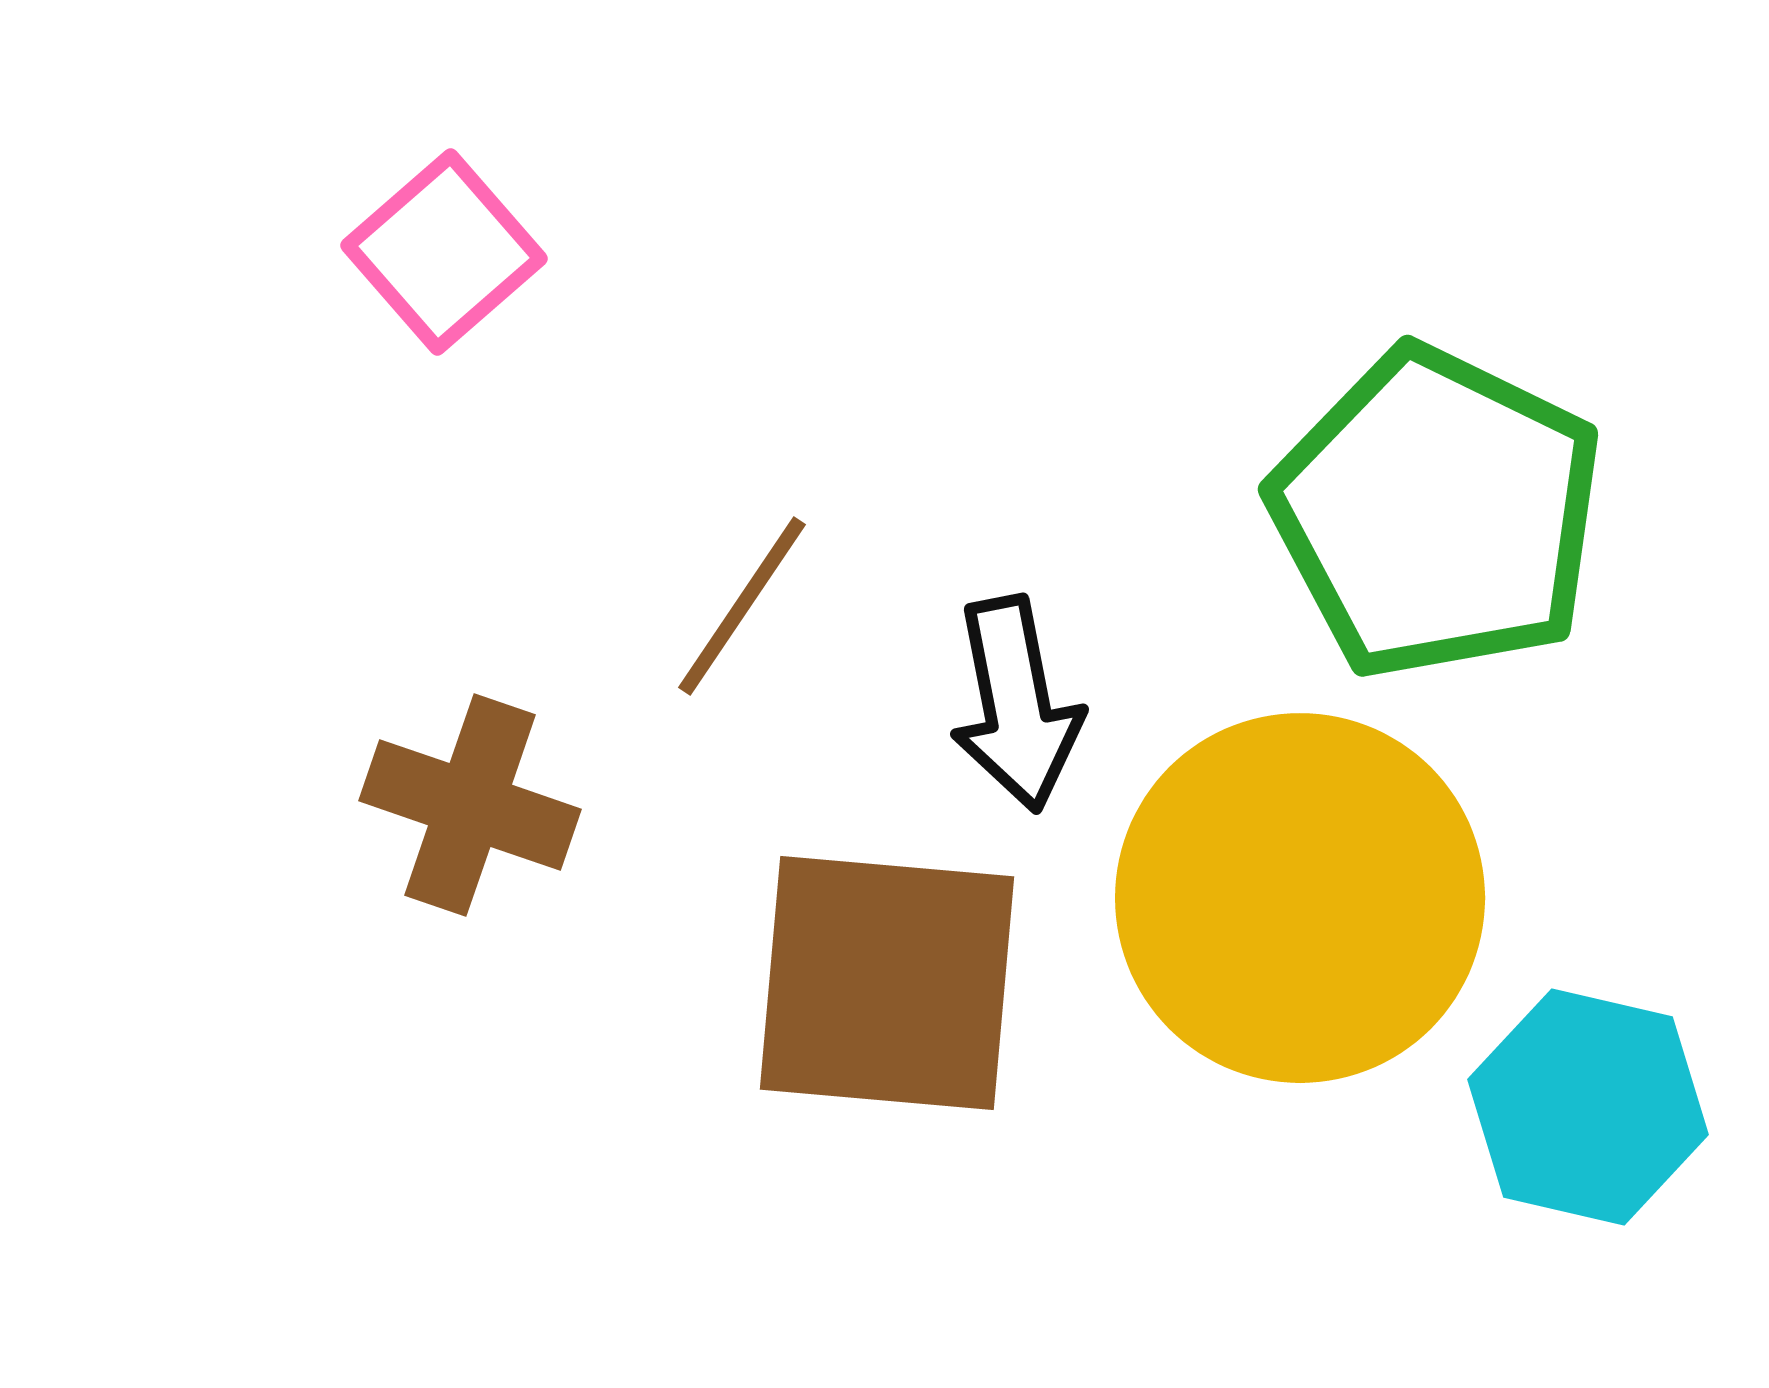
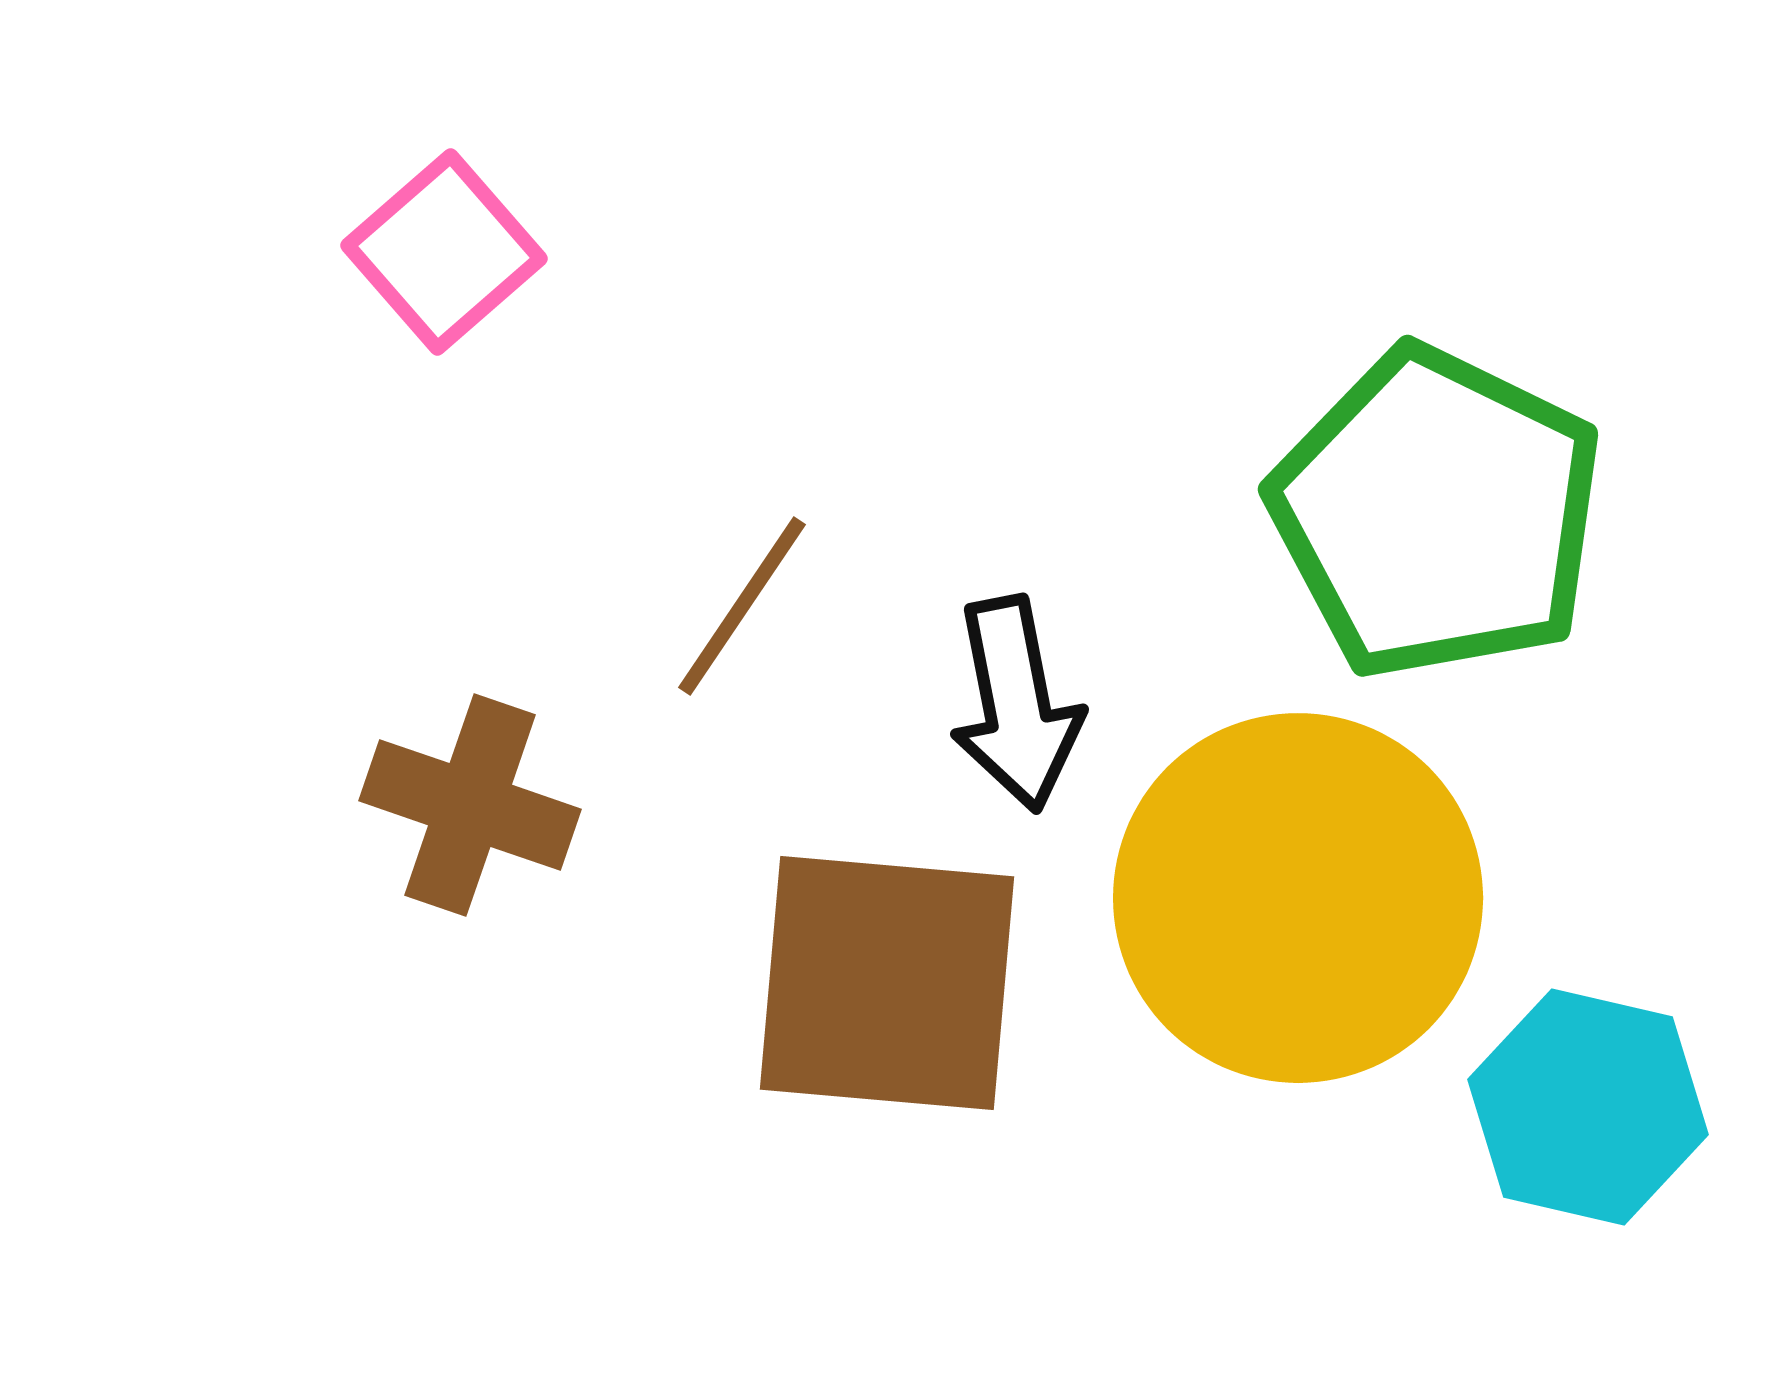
yellow circle: moved 2 px left
